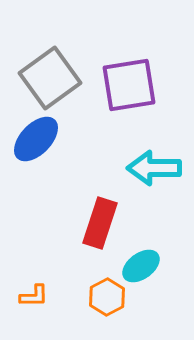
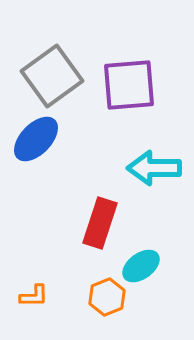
gray square: moved 2 px right, 2 px up
purple square: rotated 4 degrees clockwise
orange hexagon: rotated 6 degrees clockwise
